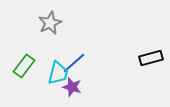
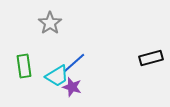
gray star: rotated 10 degrees counterclockwise
green rectangle: rotated 45 degrees counterclockwise
cyan trapezoid: moved 1 px left, 3 px down; rotated 45 degrees clockwise
